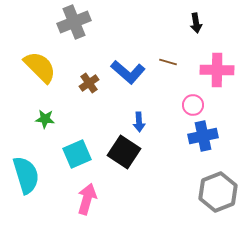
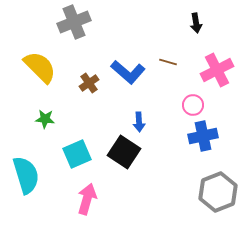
pink cross: rotated 28 degrees counterclockwise
